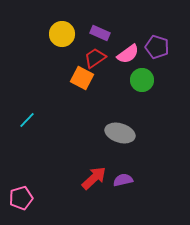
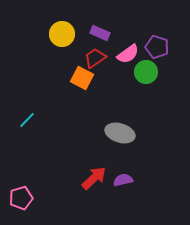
green circle: moved 4 px right, 8 px up
